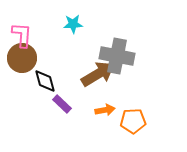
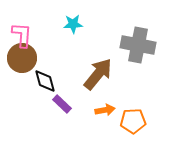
gray cross: moved 21 px right, 11 px up
brown arrow: rotated 20 degrees counterclockwise
